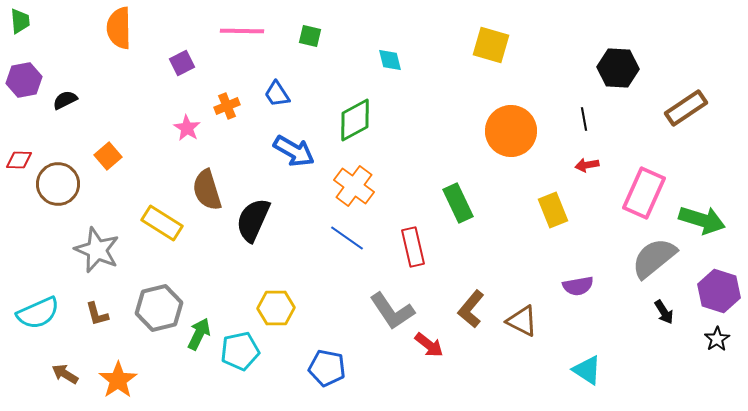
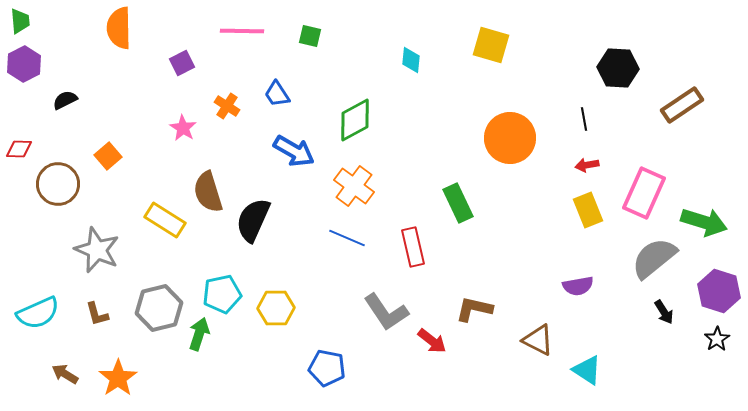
cyan diamond at (390, 60): moved 21 px right; rotated 20 degrees clockwise
purple hexagon at (24, 80): moved 16 px up; rotated 16 degrees counterclockwise
orange cross at (227, 106): rotated 35 degrees counterclockwise
brown rectangle at (686, 108): moved 4 px left, 3 px up
pink star at (187, 128): moved 4 px left
orange circle at (511, 131): moved 1 px left, 7 px down
red diamond at (19, 160): moved 11 px up
brown semicircle at (207, 190): moved 1 px right, 2 px down
yellow rectangle at (553, 210): moved 35 px right
green arrow at (702, 220): moved 2 px right, 2 px down
yellow rectangle at (162, 223): moved 3 px right, 3 px up
blue line at (347, 238): rotated 12 degrees counterclockwise
brown L-shape at (471, 309): moved 3 px right; rotated 63 degrees clockwise
gray L-shape at (392, 311): moved 6 px left, 1 px down
brown triangle at (522, 321): moved 16 px right, 19 px down
green arrow at (199, 334): rotated 8 degrees counterclockwise
red arrow at (429, 345): moved 3 px right, 4 px up
cyan pentagon at (240, 351): moved 18 px left, 57 px up
orange star at (118, 380): moved 2 px up
